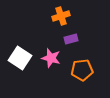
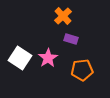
orange cross: moved 2 px right; rotated 24 degrees counterclockwise
purple rectangle: rotated 32 degrees clockwise
pink star: moved 3 px left; rotated 24 degrees clockwise
